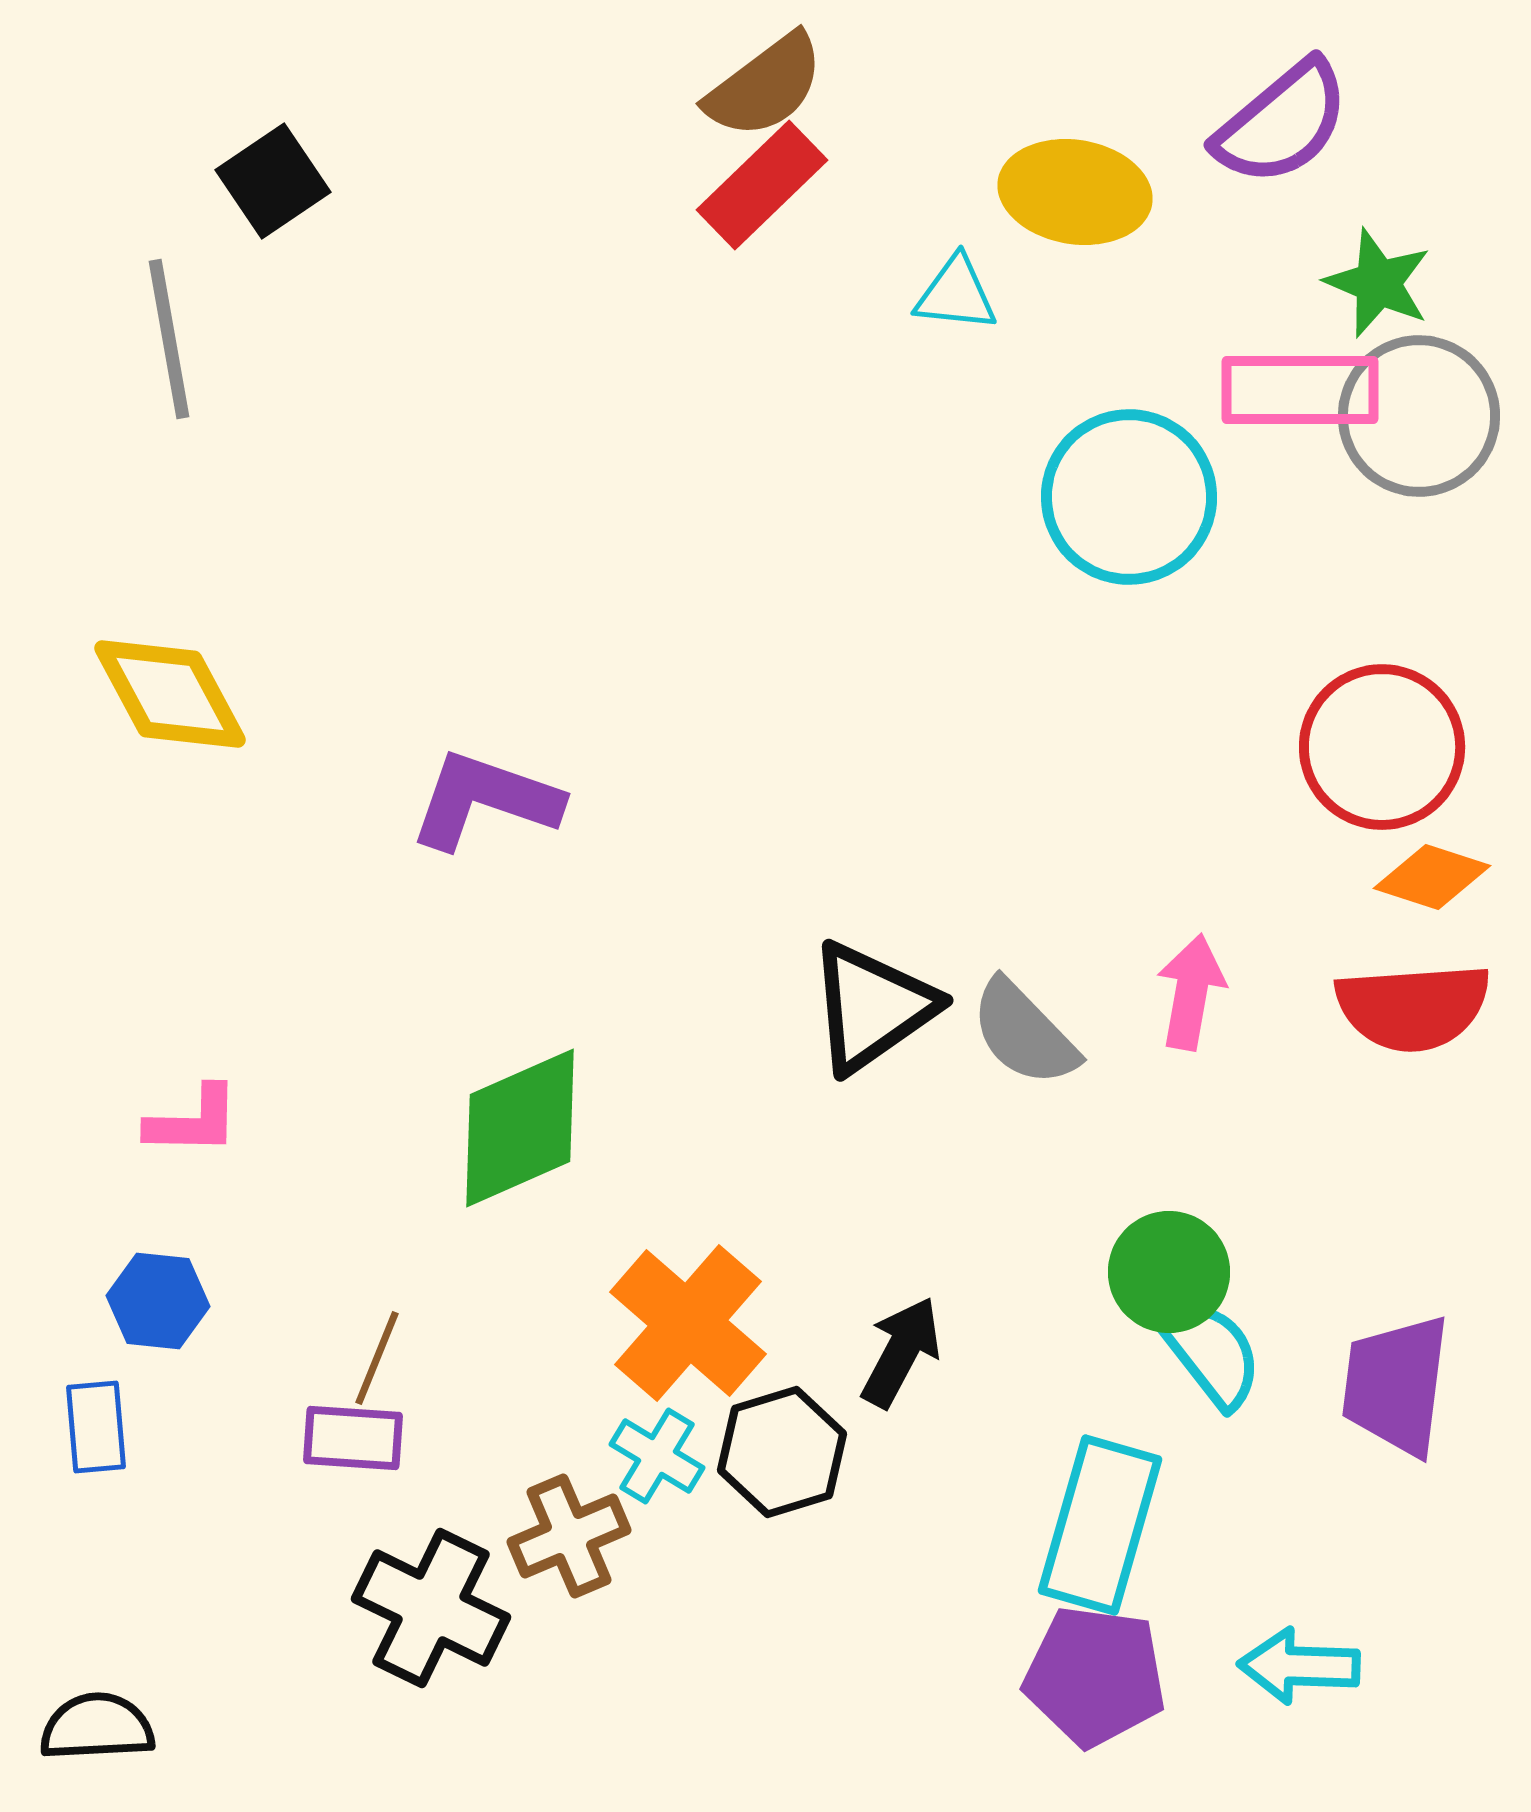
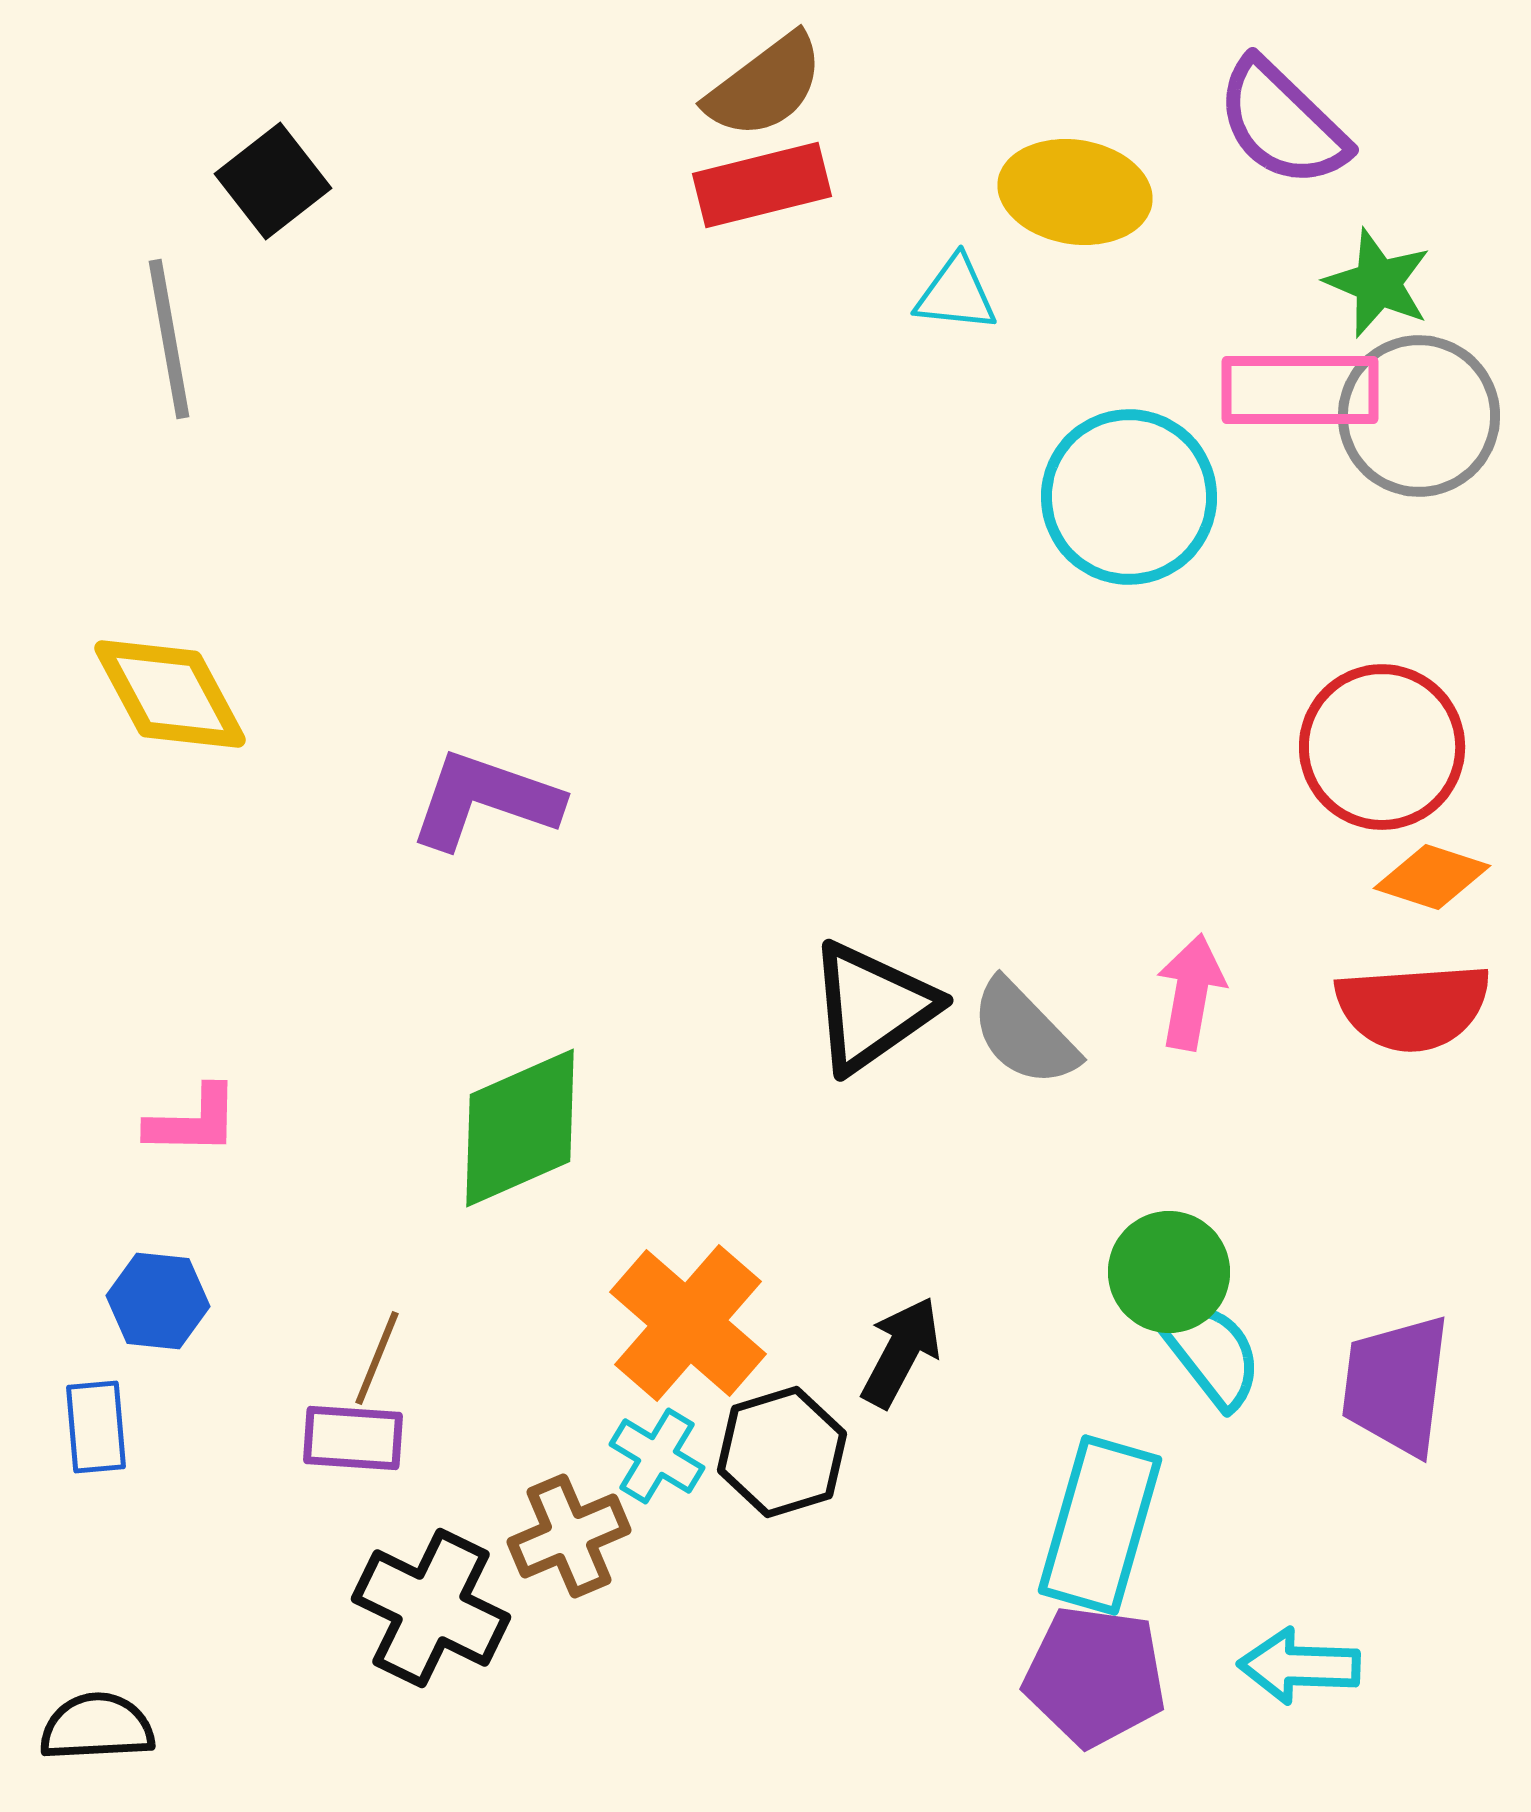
purple semicircle: rotated 84 degrees clockwise
black square: rotated 4 degrees counterclockwise
red rectangle: rotated 30 degrees clockwise
